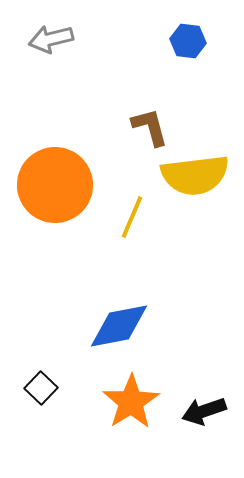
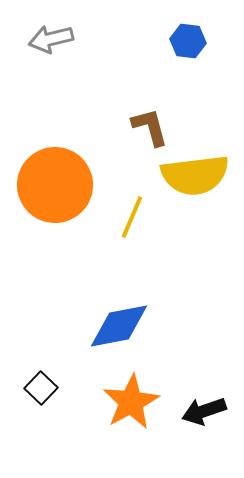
orange star: rotated 4 degrees clockwise
